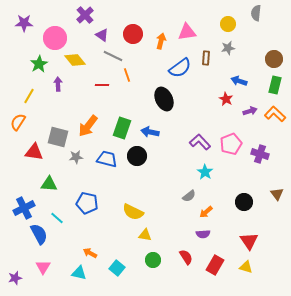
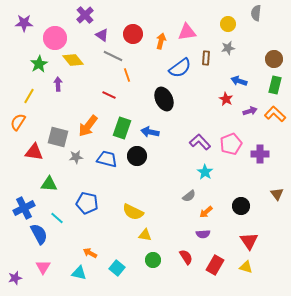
yellow diamond at (75, 60): moved 2 px left
red line at (102, 85): moved 7 px right, 10 px down; rotated 24 degrees clockwise
purple cross at (260, 154): rotated 18 degrees counterclockwise
black circle at (244, 202): moved 3 px left, 4 px down
